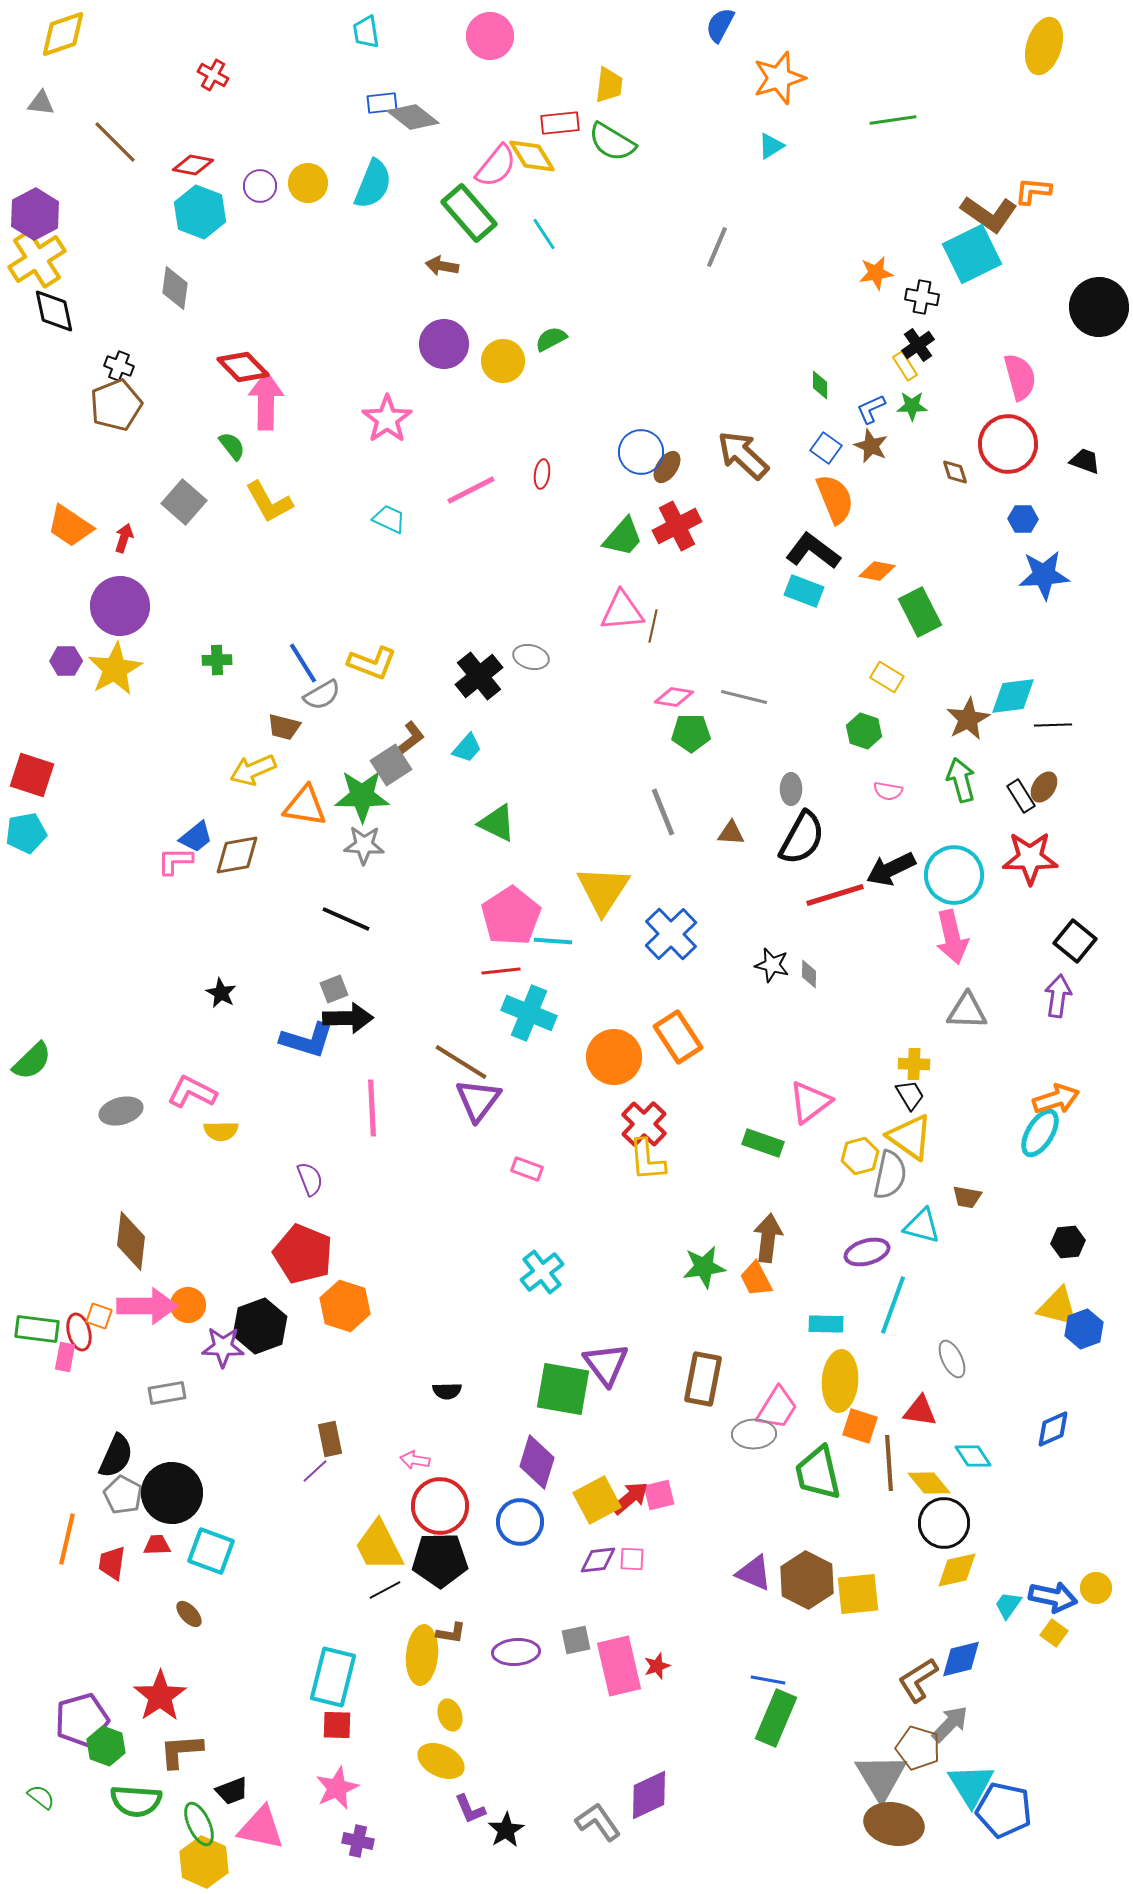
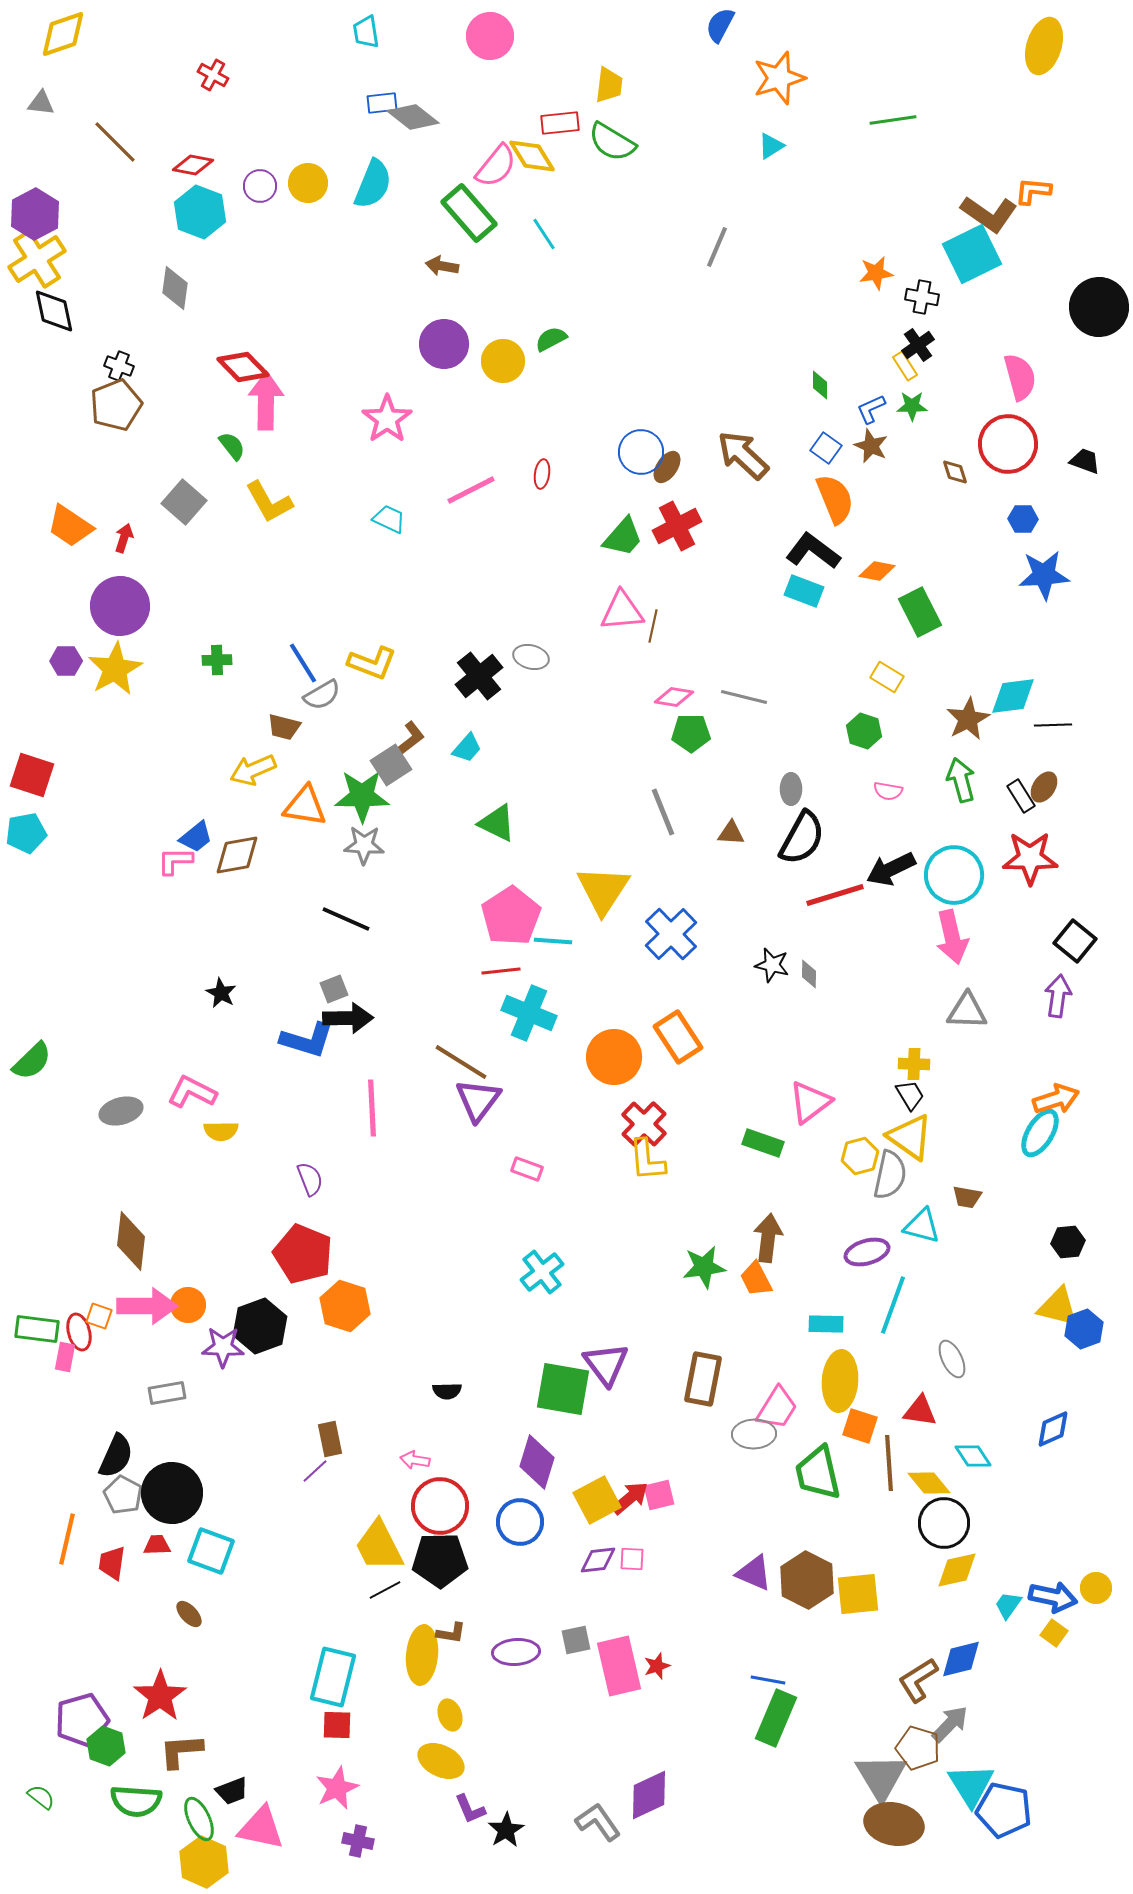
green ellipse at (199, 1824): moved 5 px up
